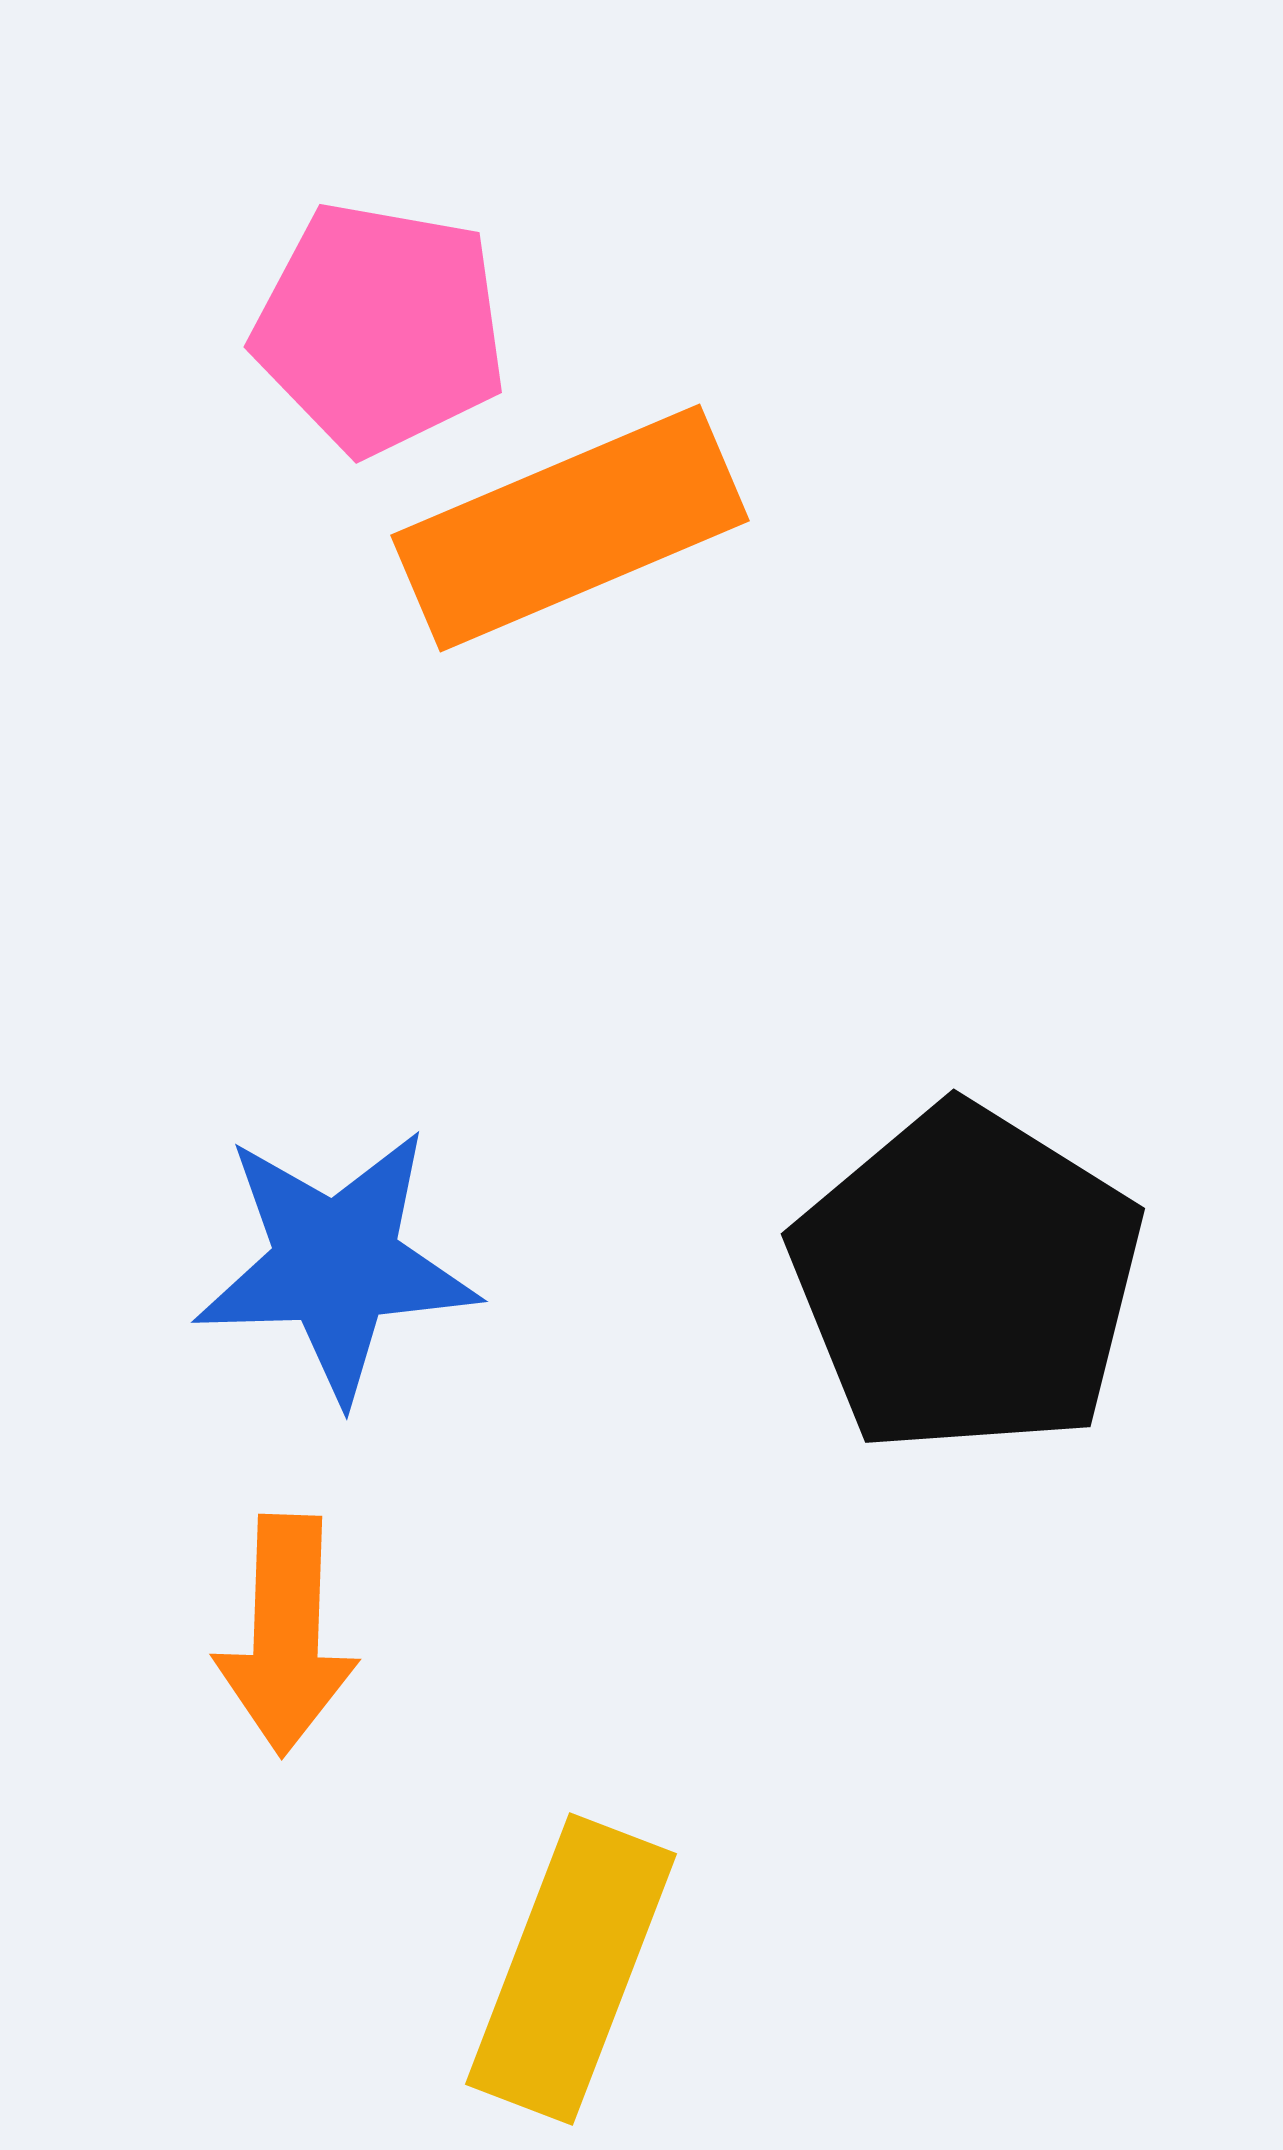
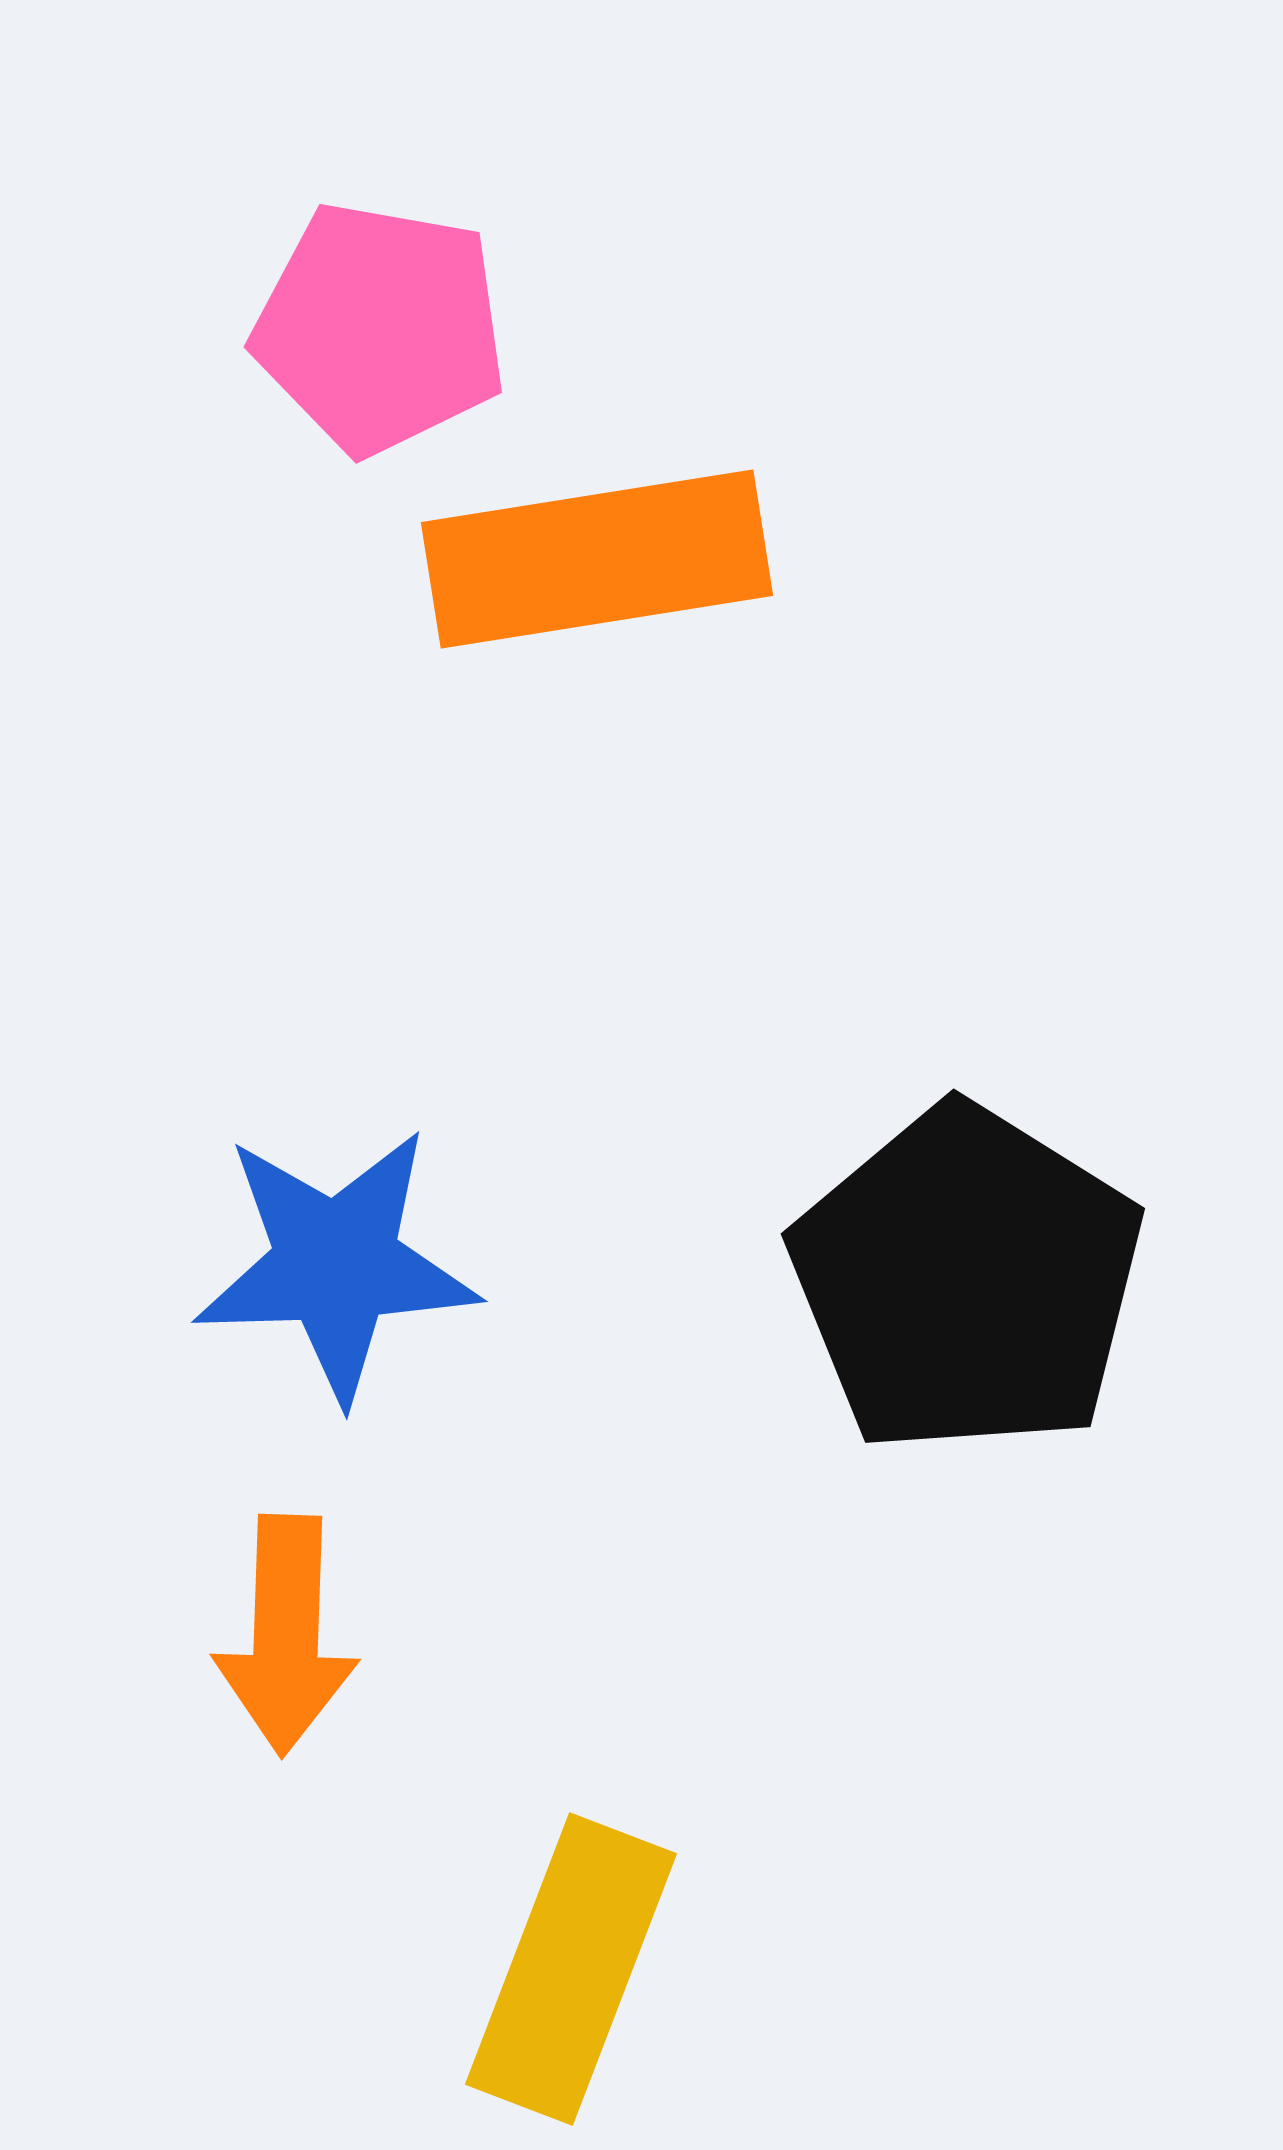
orange rectangle: moved 27 px right, 31 px down; rotated 14 degrees clockwise
